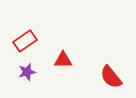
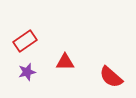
red triangle: moved 2 px right, 2 px down
red semicircle: rotated 10 degrees counterclockwise
